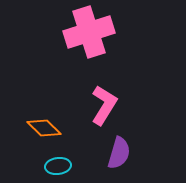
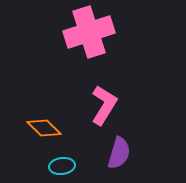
cyan ellipse: moved 4 px right
